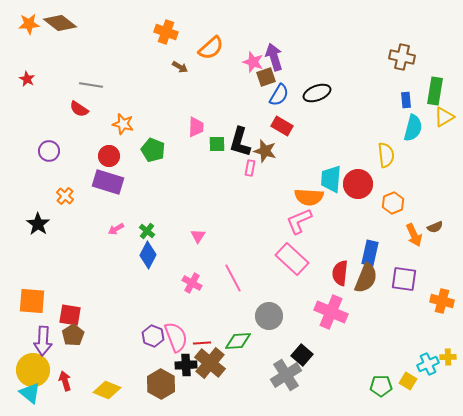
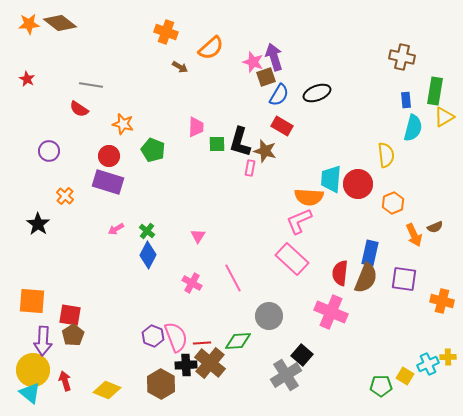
yellow square at (408, 381): moved 3 px left, 5 px up
